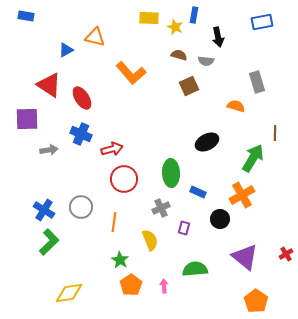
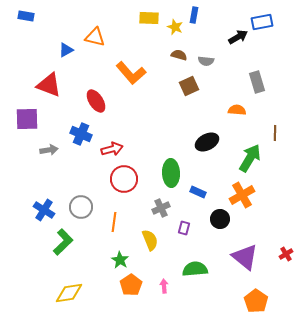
black arrow at (218, 37): moved 20 px right; rotated 108 degrees counterclockwise
red triangle at (49, 85): rotated 12 degrees counterclockwise
red ellipse at (82, 98): moved 14 px right, 3 px down
orange semicircle at (236, 106): moved 1 px right, 4 px down; rotated 12 degrees counterclockwise
green arrow at (253, 158): moved 3 px left
green L-shape at (49, 242): moved 14 px right
